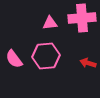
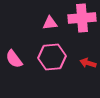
pink hexagon: moved 6 px right, 1 px down
